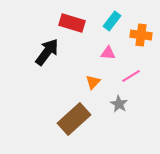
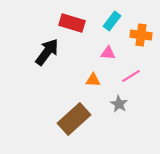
orange triangle: moved 2 px up; rotated 49 degrees clockwise
